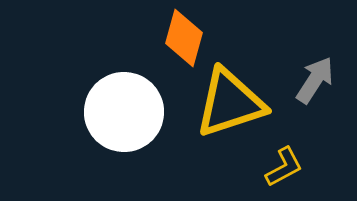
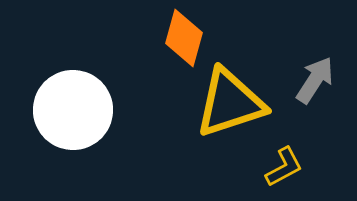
white circle: moved 51 px left, 2 px up
